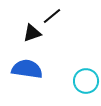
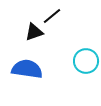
black triangle: moved 2 px right, 1 px up
cyan circle: moved 20 px up
